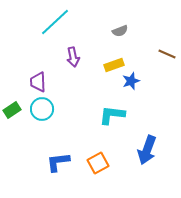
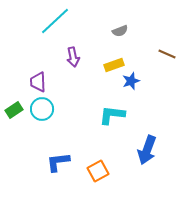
cyan line: moved 1 px up
green rectangle: moved 2 px right
orange square: moved 8 px down
